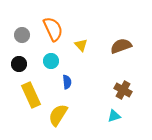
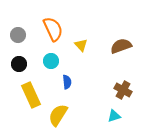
gray circle: moved 4 px left
